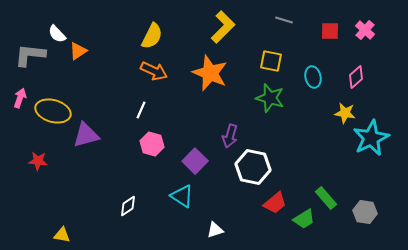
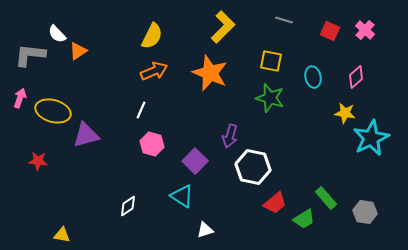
red square: rotated 24 degrees clockwise
orange arrow: rotated 48 degrees counterclockwise
white triangle: moved 10 px left
